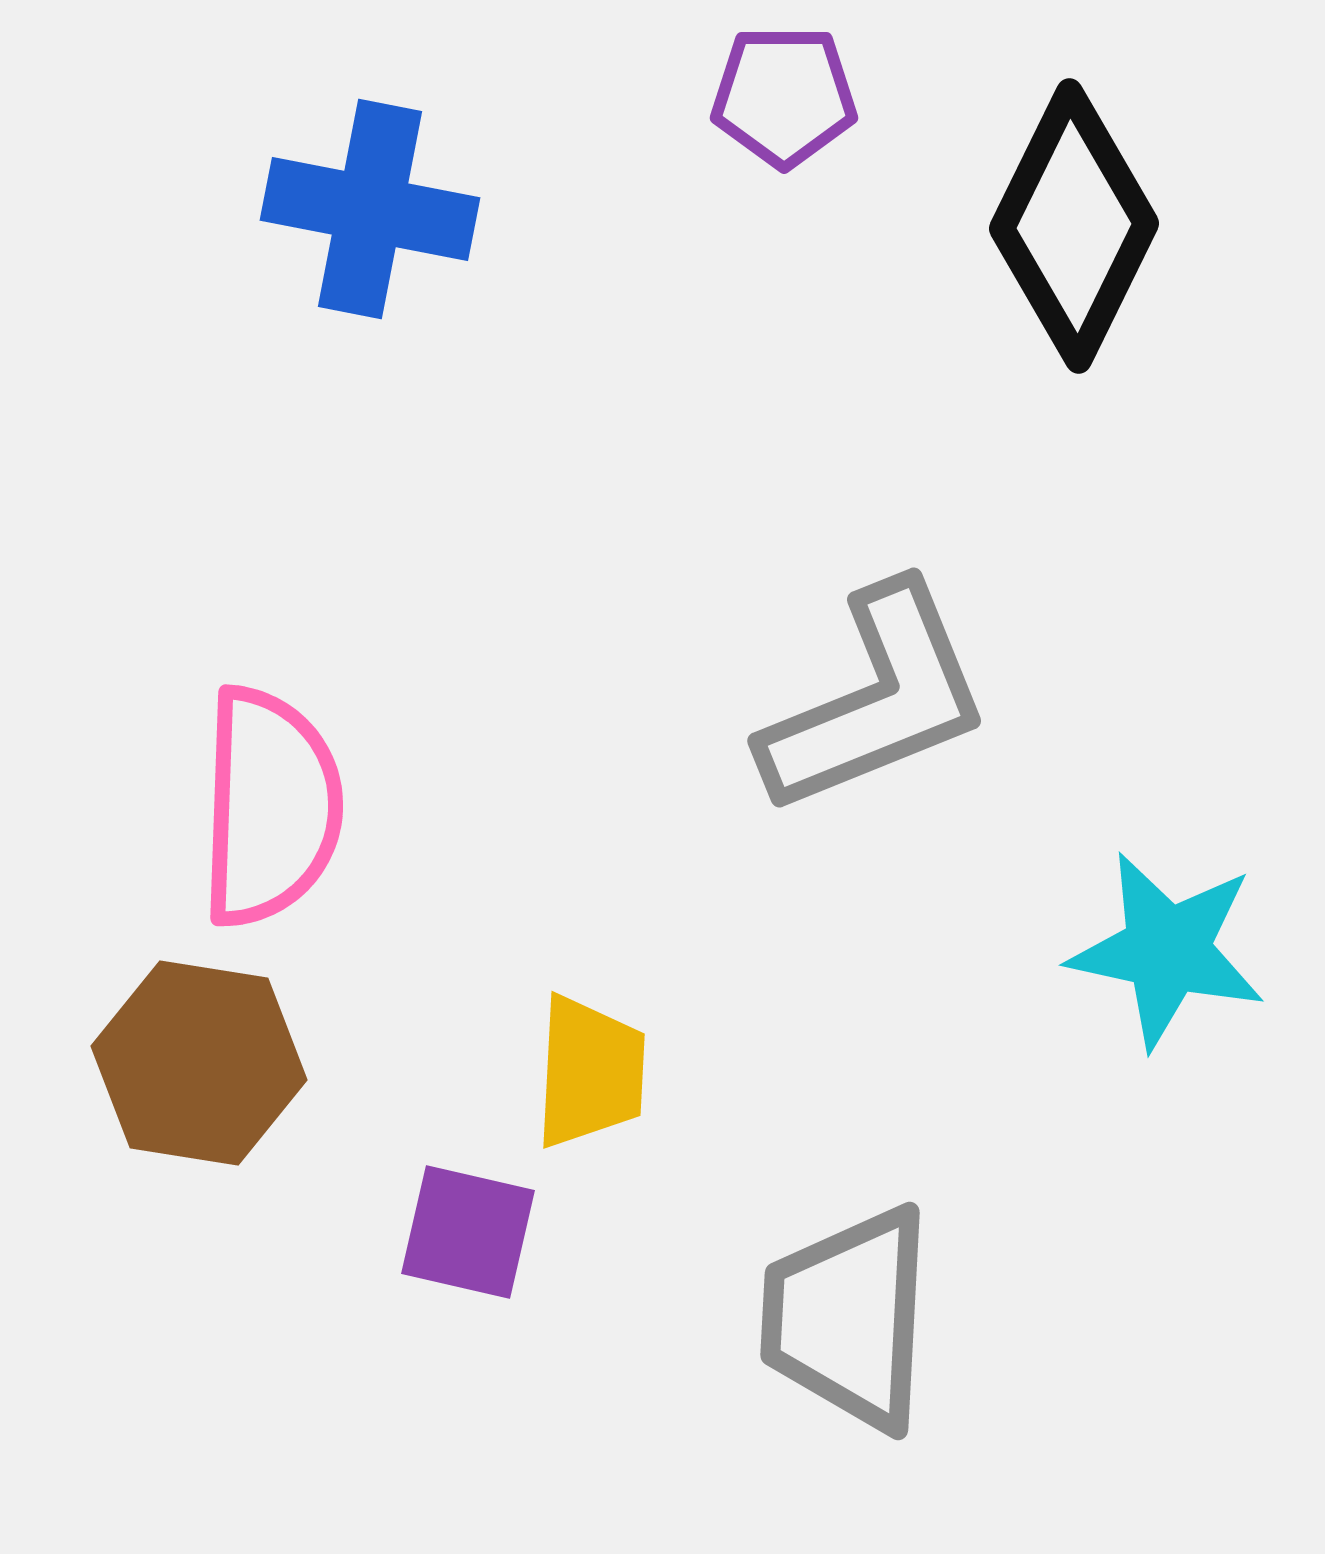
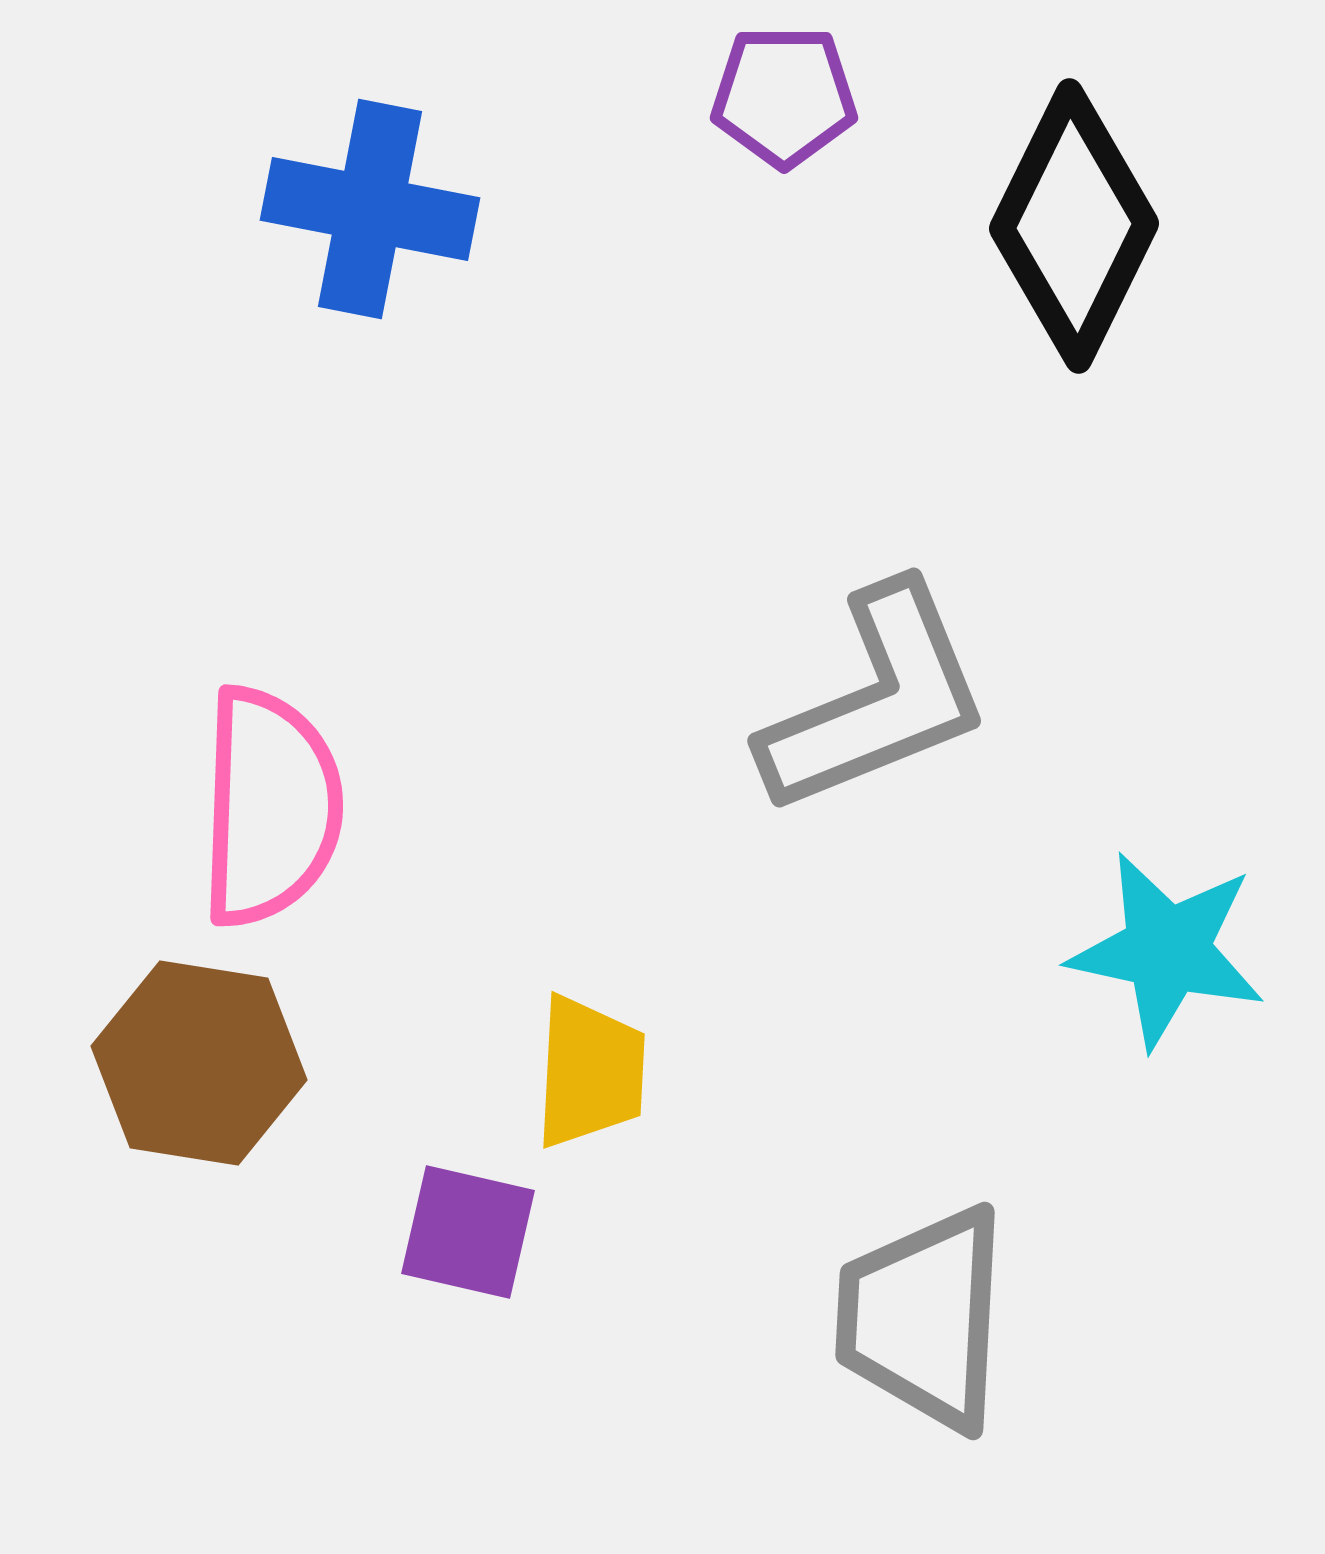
gray trapezoid: moved 75 px right
